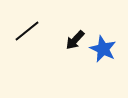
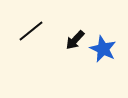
black line: moved 4 px right
